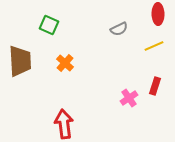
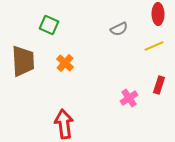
brown trapezoid: moved 3 px right
red rectangle: moved 4 px right, 1 px up
